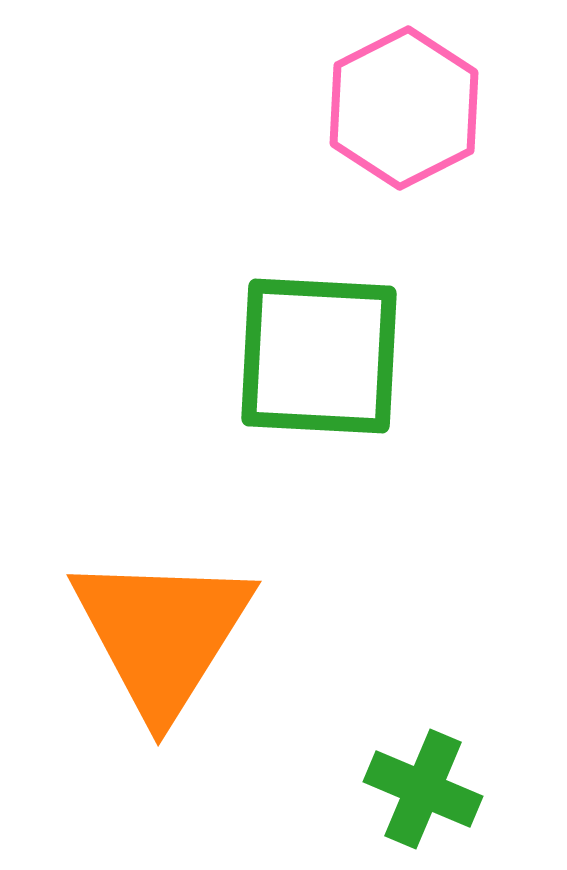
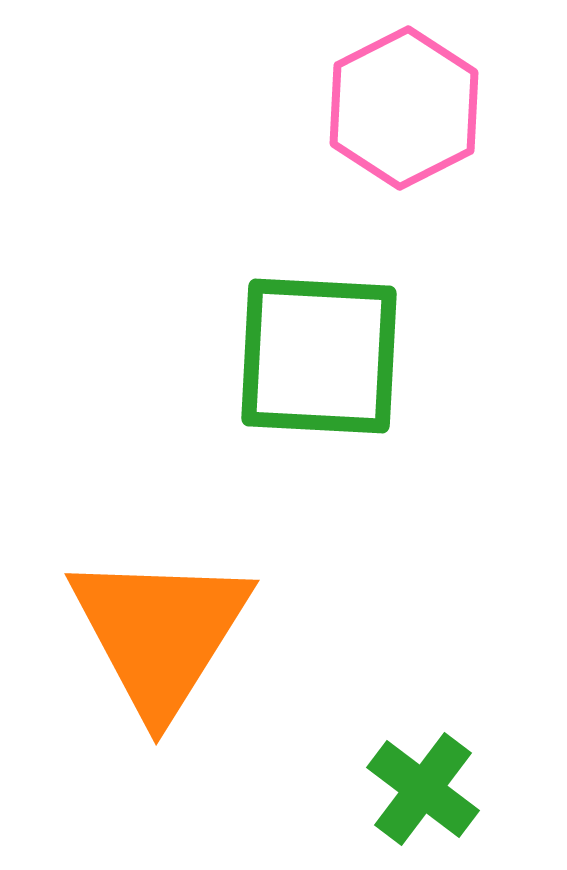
orange triangle: moved 2 px left, 1 px up
green cross: rotated 14 degrees clockwise
